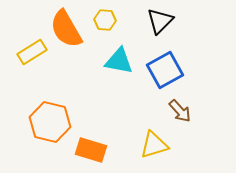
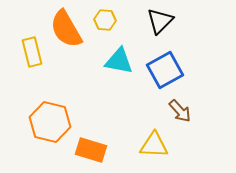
yellow rectangle: rotated 72 degrees counterclockwise
yellow triangle: rotated 20 degrees clockwise
